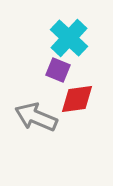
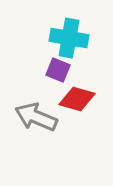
cyan cross: rotated 33 degrees counterclockwise
red diamond: rotated 24 degrees clockwise
